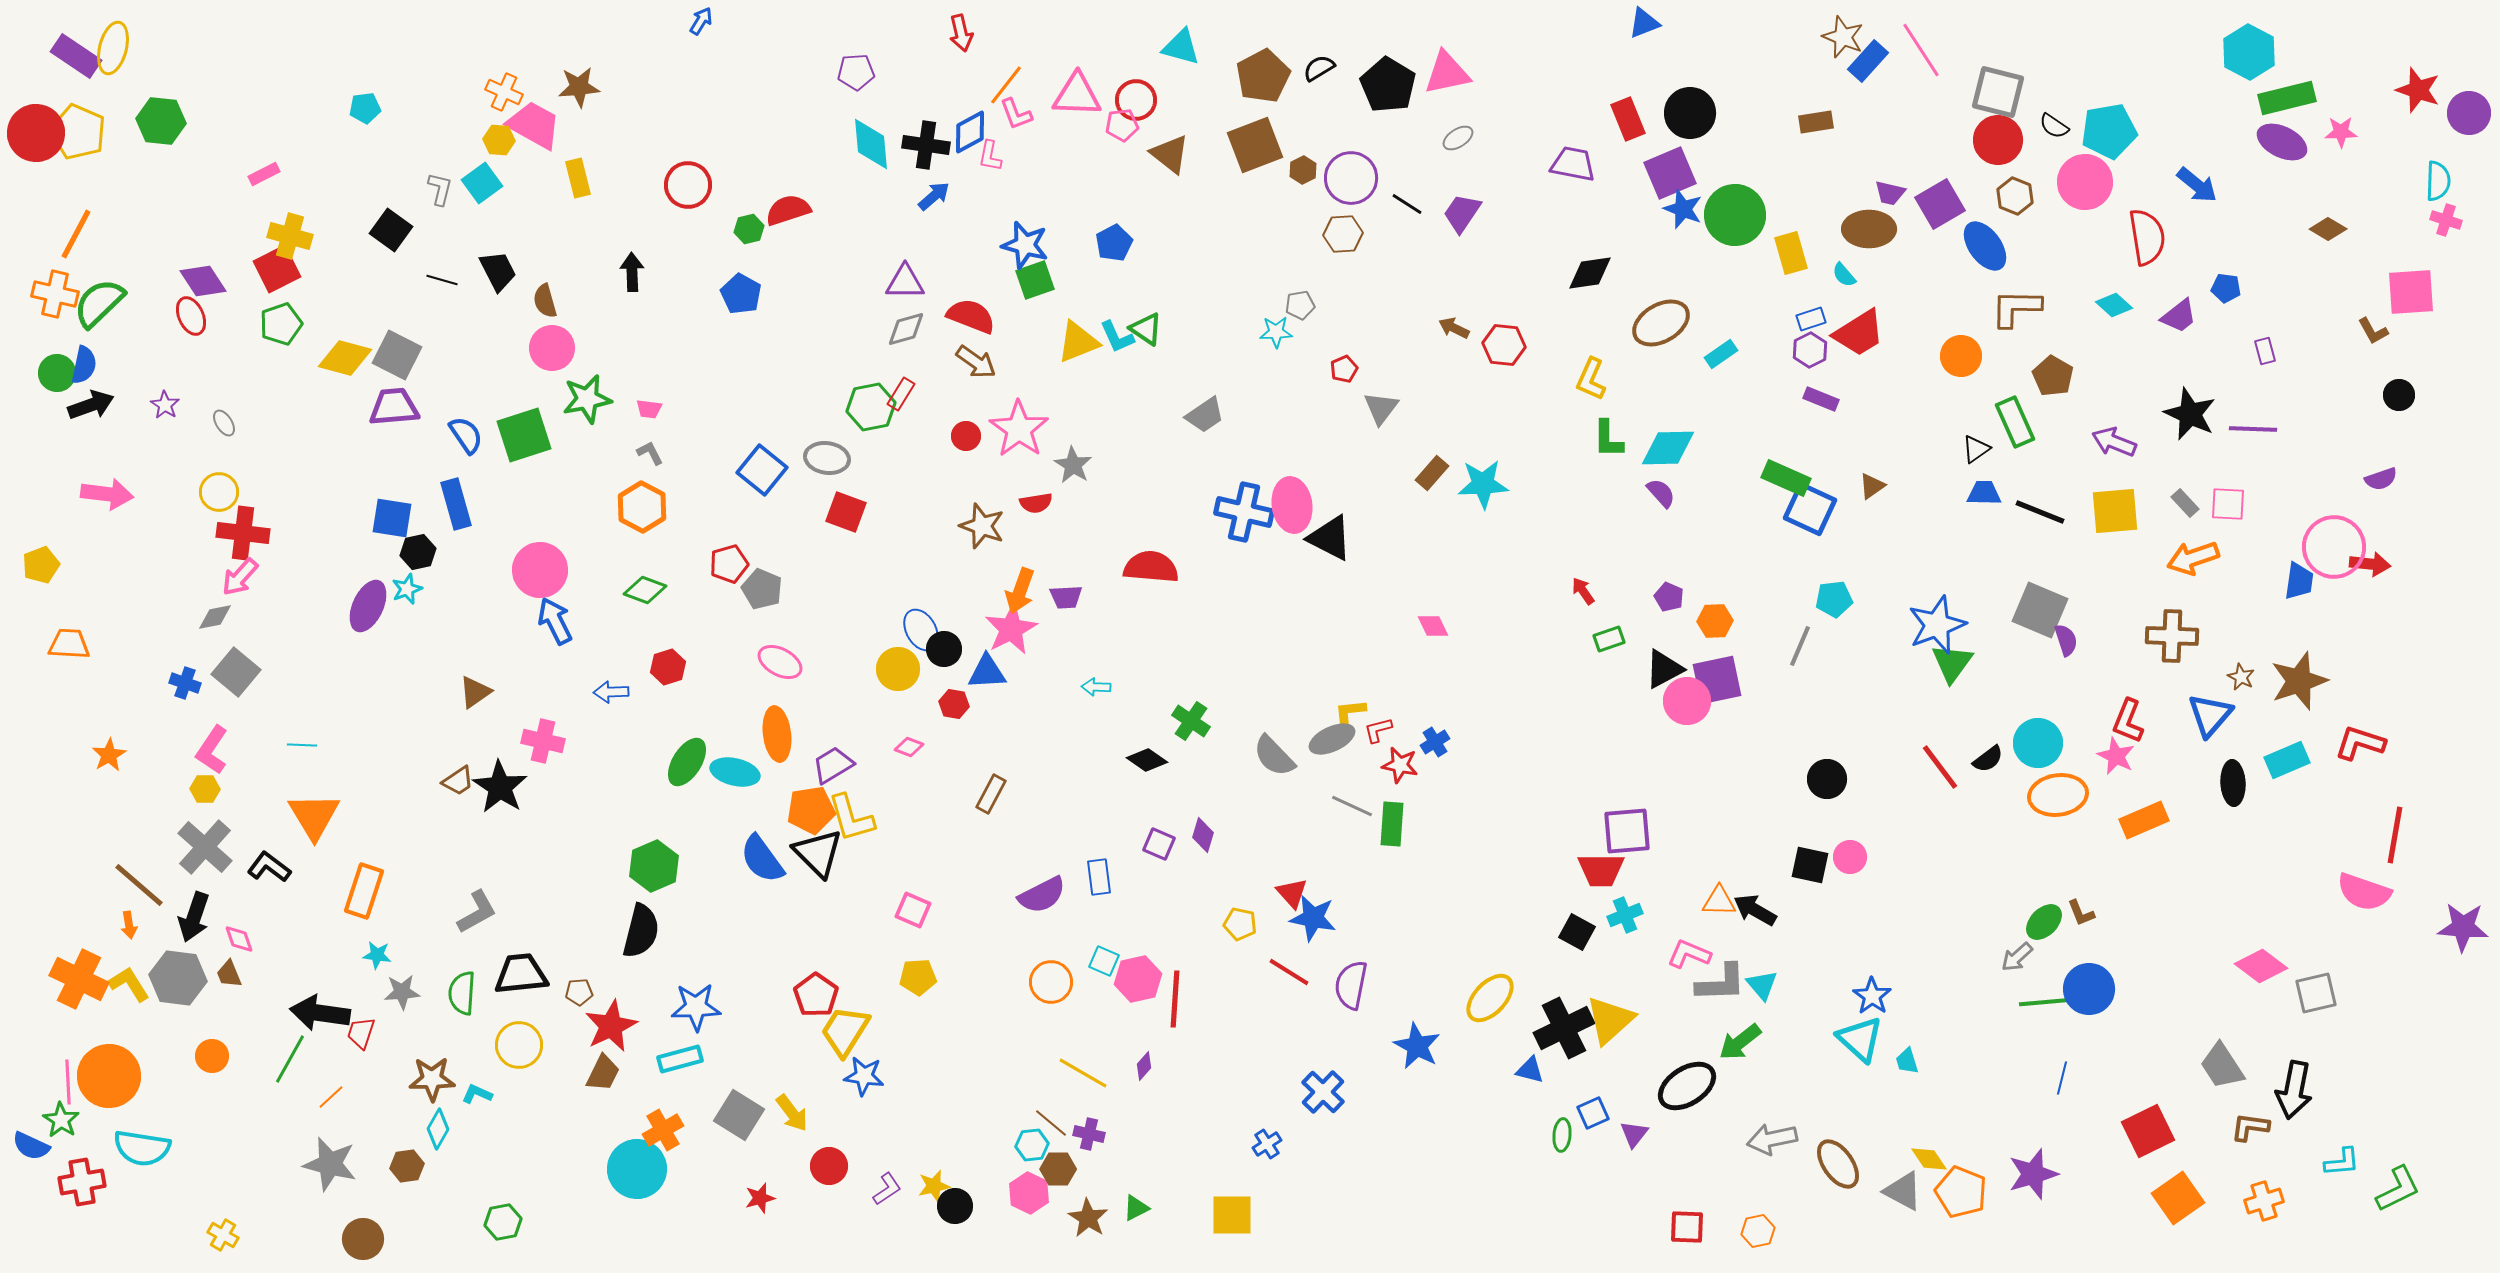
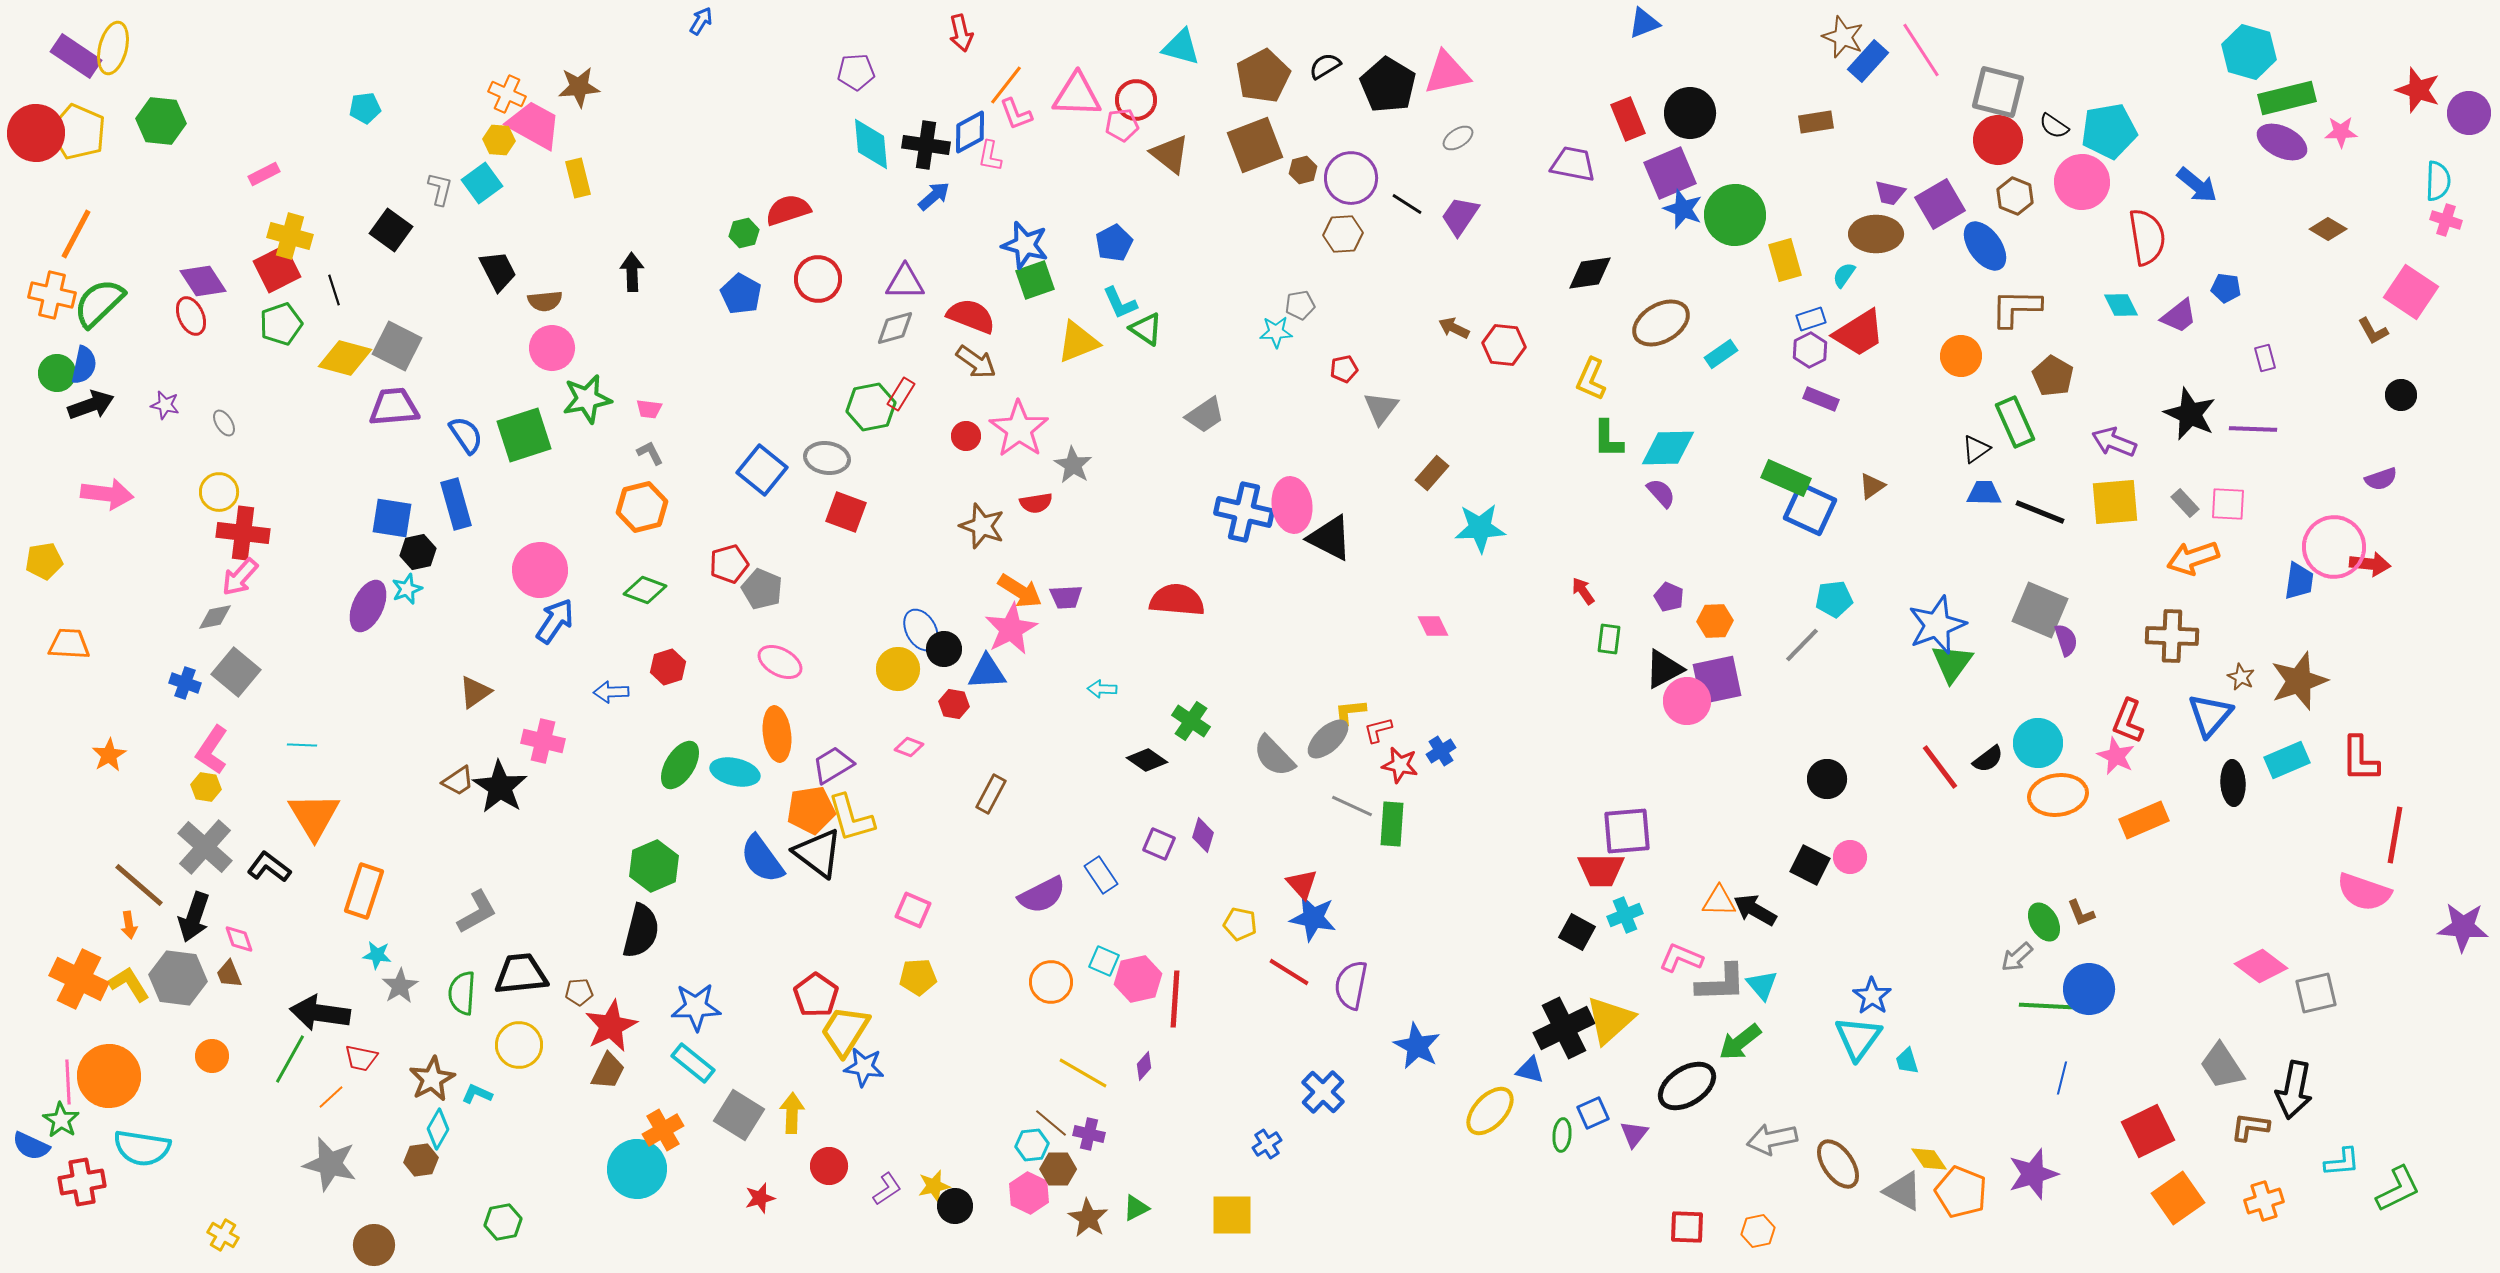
cyan hexagon at (2249, 52): rotated 12 degrees counterclockwise
black semicircle at (1319, 68): moved 6 px right, 2 px up
orange cross at (504, 92): moved 3 px right, 2 px down
brown hexagon at (1303, 170): rotated 12 degrees clockwise
pink circle at (2085, 182): moved 3 px left
red circle at (688, 185): moved 130 px right, 94 px down
purple trapezoid at (1462, 213): moved 2 px left, 3 px down
green hexagon at (749, 229): moved 5 px left, 4 px down
brown ellipse at (1869, 229): moved 7 px right, 5 px down
yellow rectangle at (1791, 253): moved 6 px left, 7 px down
cyan semicircle at (1844, 275): rotated 76 degrees clockwise
black line at (442, 280): moved 108 px left, 10 px down; rotated 56 degrees clockwise
pink square at (2411, 292): rotated 38 degrees clockwise
orange cross at (55, 294): moved 3 px left, 1 px down
brown semicircle at (545, 301): rotated 80 degrees counterclockwise
cyan diamond at (2114, 305): moved 7 px right; rotated 21 degrees clockwise
gray diamond at (906, 329): moved 11 px left, 1 px up
cyan L-shape at (1117, 337): moved 3 px right, 34 px up
purple rectangle at (2265, 351): moved 7 px down
gray square at (397, 355): moved 9 px up
red pentagon at (1344, 369): rotated 12 degrees clockwise
black circle at (2399, 395): moved 2 px right
purple star at (165, 405): rotated 20 degrees counterclockwise
cyan star at (1483, 484): moved 3 px left, 44 px down
orange hexagon at (642, 507): rotated 18 degrees clockwise
yellow square at (2115, 511): moved 9 px up
yellow pentagon at (41, 565): moved 3 px right, 4 px up; rotated 12 degrees clockwise
red semicircle at (1151, 567): moved 26 px right, 33 px down
orange arrow at (1020, 591): rotated 78 degrees counterclockwise
blue arrow at (555, 621): rotated 60 degrees clockwise
green rectangle at (1609, 639): rotated 64 degrees counterclockwise
gray line at (1800, 646): moved 2 px right, 1 px up; rotated 21 degrees clockwise
cyan arrow at (1096, 687): moved 6 px right, 2 px down
gray ellipse at (1332, 739): moved 4 px left; rotated 18 degrees counterclockwise
blue cross at (1435, 742): moved 6 px right, 9 px down
red L-shape at (2360, 743): moved 16 px down; rotated 108 degrees counterclockwise
green ellipse at (687, 762): moved 7 px left, 3 px down
yellow hexagon at (205, 789): moved 1 px right, 2 px up; rotated 8 degrees clockwise
black triangle at (818, 853): rotated 8 degrees counterclockwise
black square at (1810, 865): rotated 15 degrees clockwise
blue rectangle at (1099, 877): moved 2 px right, 2 px up; rotated 27 degrees counterclockwise
red triangle at (1292, 893): moved 10 px right, 9 px up
green ellipse at (2044, 922): rotated 75 degrees counterclockwise
pink L-shape at (1689, 954): moved 8 px left, 4 px down
gray star at (402, 992): moved 2 px left, 6 px up; rotated 27 degrees counterclockwise
yellow ellipse at (1490, 998): moved 113 px down
green line at (2046, 1002): moved 4 px down; rotated 8 degrees clockwise
red trapezoid at (361, 1033): moved 25 px down; rotated 96 degrees counterclockwise
cyan triangle at (1860, 1039): moved 2 px left, 1 px up; rotated 24 degrees clockwise
cyan rectangle at (680, 1059): moved 13 px right, 4 px down; rotated 54 degrees clockwise
brown trapezoid at (603, 1073): moved 5 px right, 2 px up
blue star at (864, 1076): moved 9 px up
brown star at (432, 1079): rotated 27 degrees counterclockwise
yellow arrow at (792, 1113): rotated 141 degrees counterclockwise
brown hexagon at (407, 1166): moved 14 px right, 6 px up
brown circle at (363, 1239): moved 11 px right, 6 px down
